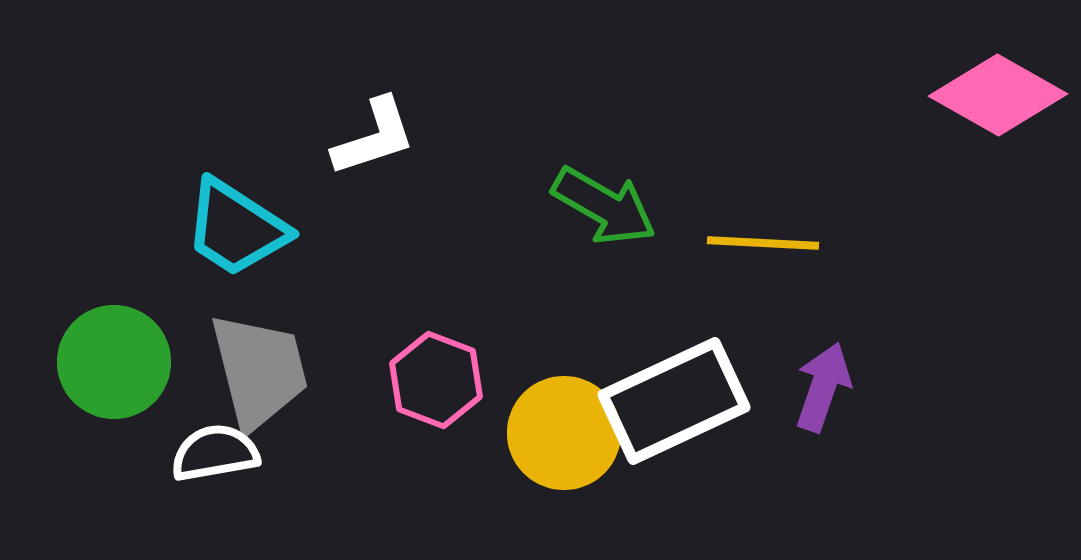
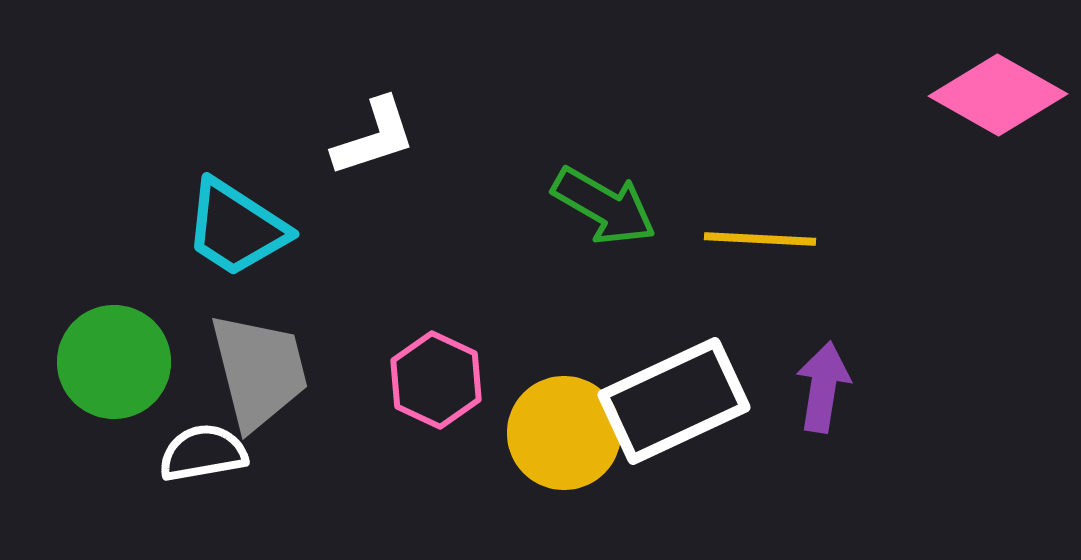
yellow line: moved 3 px left, 4 px up
pink hexagon: rotated 4 degrees clockwise
purple arrow: rotated 10 degrees counterclockwise
white semicircle: moved 12 px left
